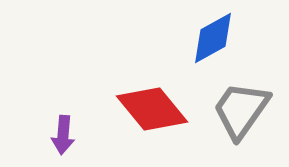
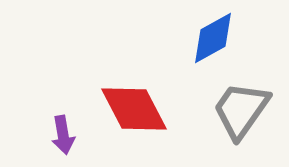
red diamond: moved 18 px left; rotated 12 degrees clockwise
purple arrow: rotated 15 degrees counterclockwise
